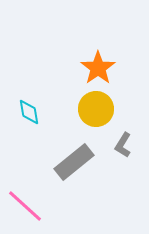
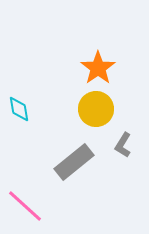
cyan diamond: moved 10 px left, 3 px up
